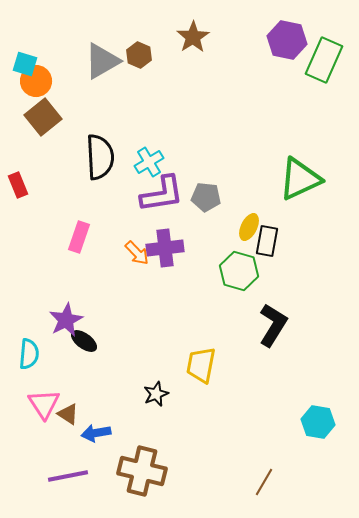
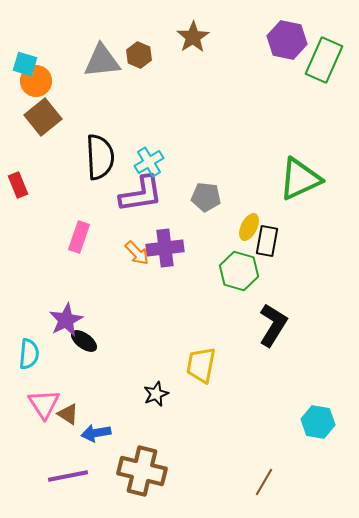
gray triangle: rotated 24 degrees clockwise
purple L-shape: moved 21 px left
